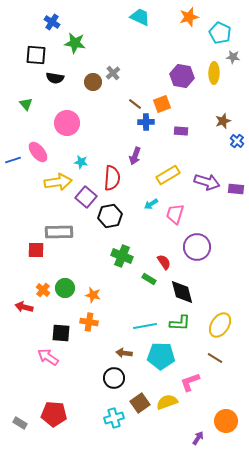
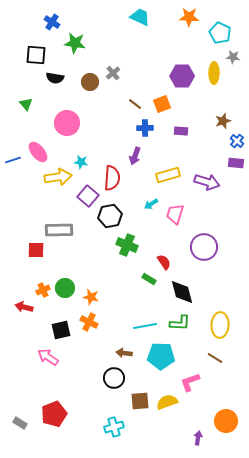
orange star at (189, 17): rotated 18 degrees clockwise
purple hexagon at (182, 76): rotated 10 degrees counterclockwise
brown circle at (93, 82): moved 3 px left
blue cross at (146, 122): moved 1 px left, 6 px down
yellow rectangle at (168, 175): rotated 15 degrees clockwise
yellow arrow at (58, 182): moved 5 px up
purple rectangle at (236, 189): moved 26 px up
purple square at (86, 197): moved 2 px right, 1 px up
gray rectangle at (59, 232): moved 2 px up
purple circle at (197, 247): moved 7 px right
green cross at (122, 256): moved 5 px right, 11 px up
orange cross at (43, 290): rotated 24 degrees clockwise
orange star at (93, 295): moved 2 px left, 2 px down
orange cross at (89, 322): rotated 18 degrees clockwise
yellow ellipse at (220, 325): rotated 30 degrees counterclockwise
black square at (61, 333): moved 3 px up; rotated 18 degrees counterclockwise
brown square at (140, 403): moved 2 px up; rotated 30 degrees clockwise
red pentagon at (54, 414): rotated 25 degrees counterclockwise
cyan cross at (114, 418): moved 9 px down
purple arrow at (198, 438): rotated 24 degrees counterclockwise
